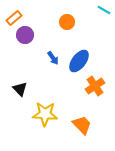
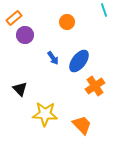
cyan line: rotated 40 degrees clockwise
